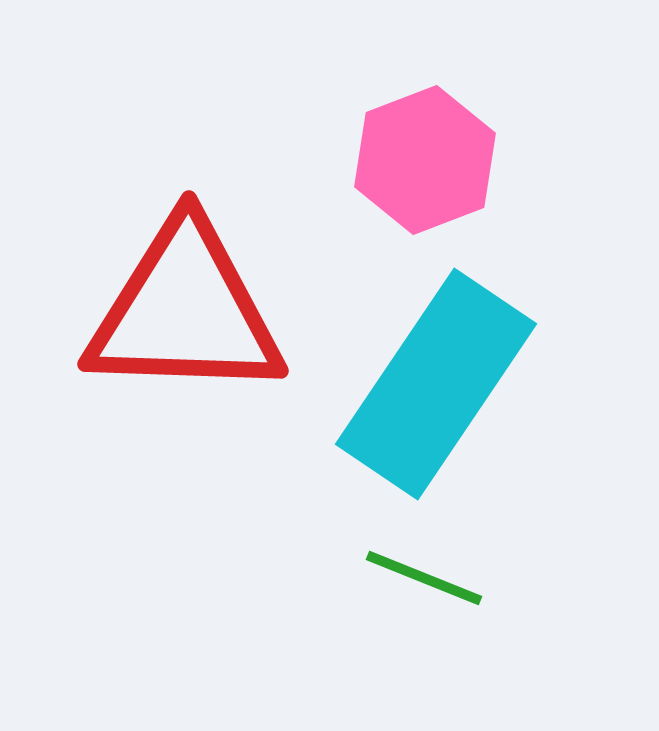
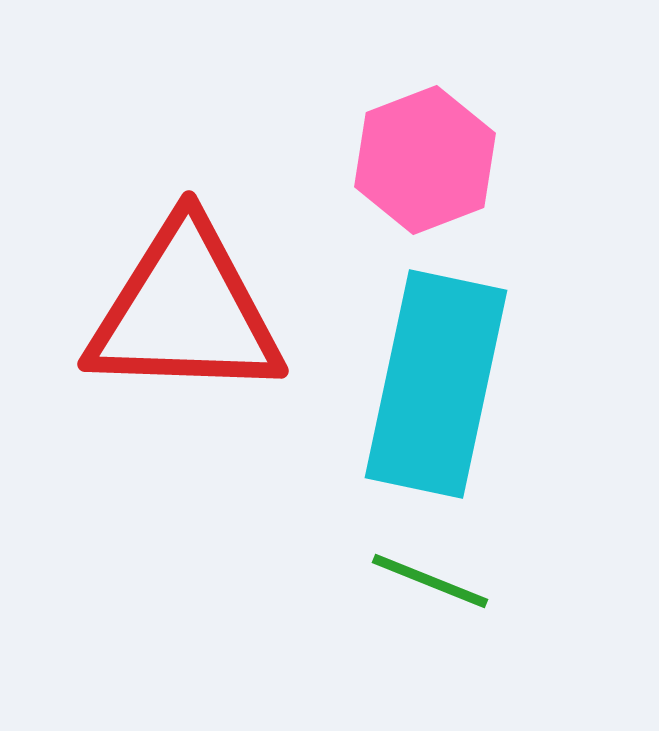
cyan rectangle: rotated 22 degrees counterclockwise
green line: moved 6 px right, 3 px down
